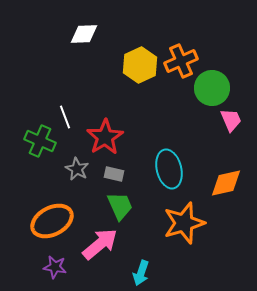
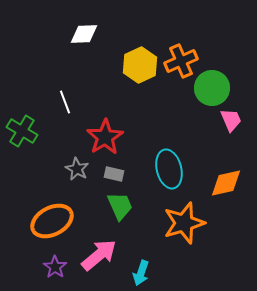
white line: moved 15 px up
green cross: moved 18 px left, 10 px up; rotated 8 degrees clockwise
pink arrow: moved 1 px left, 11 px down
purple star: rotated 25 degrees clockwise
